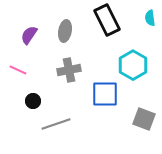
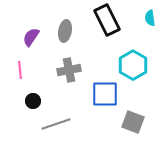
purple semicircle: moved 2 px right, 2 px down
pink line: moved 2 px right; rotated 60 degrees clockwise
gray square: moved 11 px left, 3 px down
